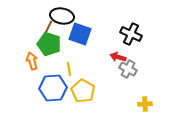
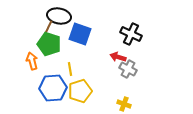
black ellipse: moved 3 px left
yellow line: moved 1 px right
yellow pentagon: moved 3 px left; rotated 25 degrees clockwise
yellow cross: moved 21 px left; rotated 24 degrees clockwise
